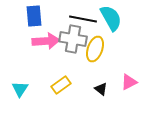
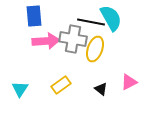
black line: moved 8 px right, 3 px down
